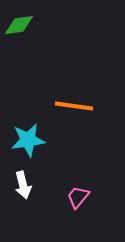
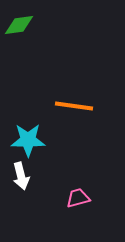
cyan star: rotated 8 degrees clockwise
white arrow: moved 2 px left, 9 px up
pink trapezoid: moved 1 px down; rotated 35 degrees clockwise
